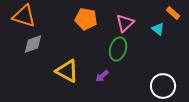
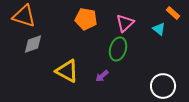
cyan triangle: moved 1 px right
